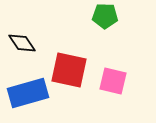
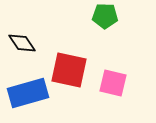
pink square: moved 2 px down
